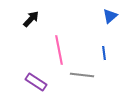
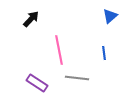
gray line: moved 5 px left, 3 px down
purple rectangle: moved 1 px right, 1 px down
